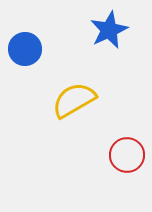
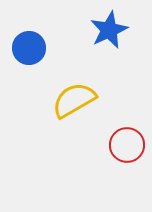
blue circle: moved 4 px right, 1 px up
red circle: moved 10 px up
